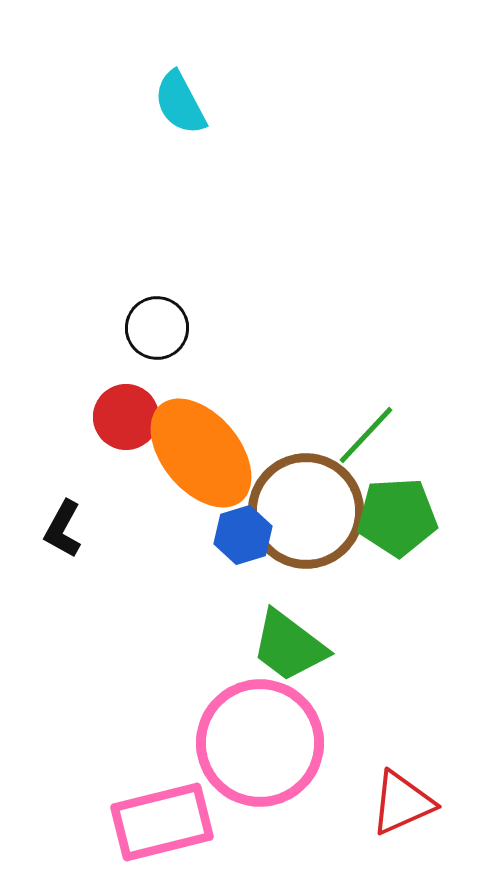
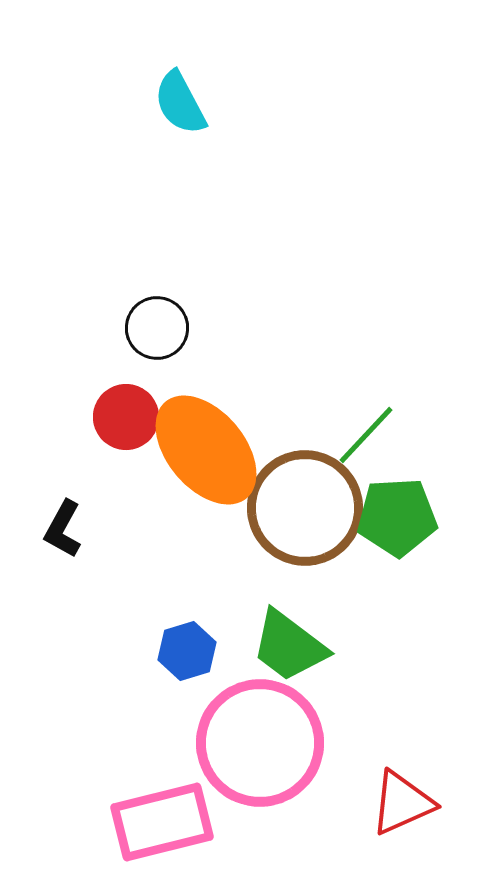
orange ellipse: moved 5 px right, 3 px up
brown circle: moved 1 px left, 3 px up
blue hexagon: moved 56 px left, 116 px down
